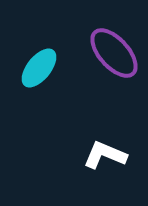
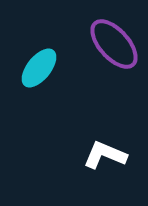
purple ellipse: moved 9 px up
